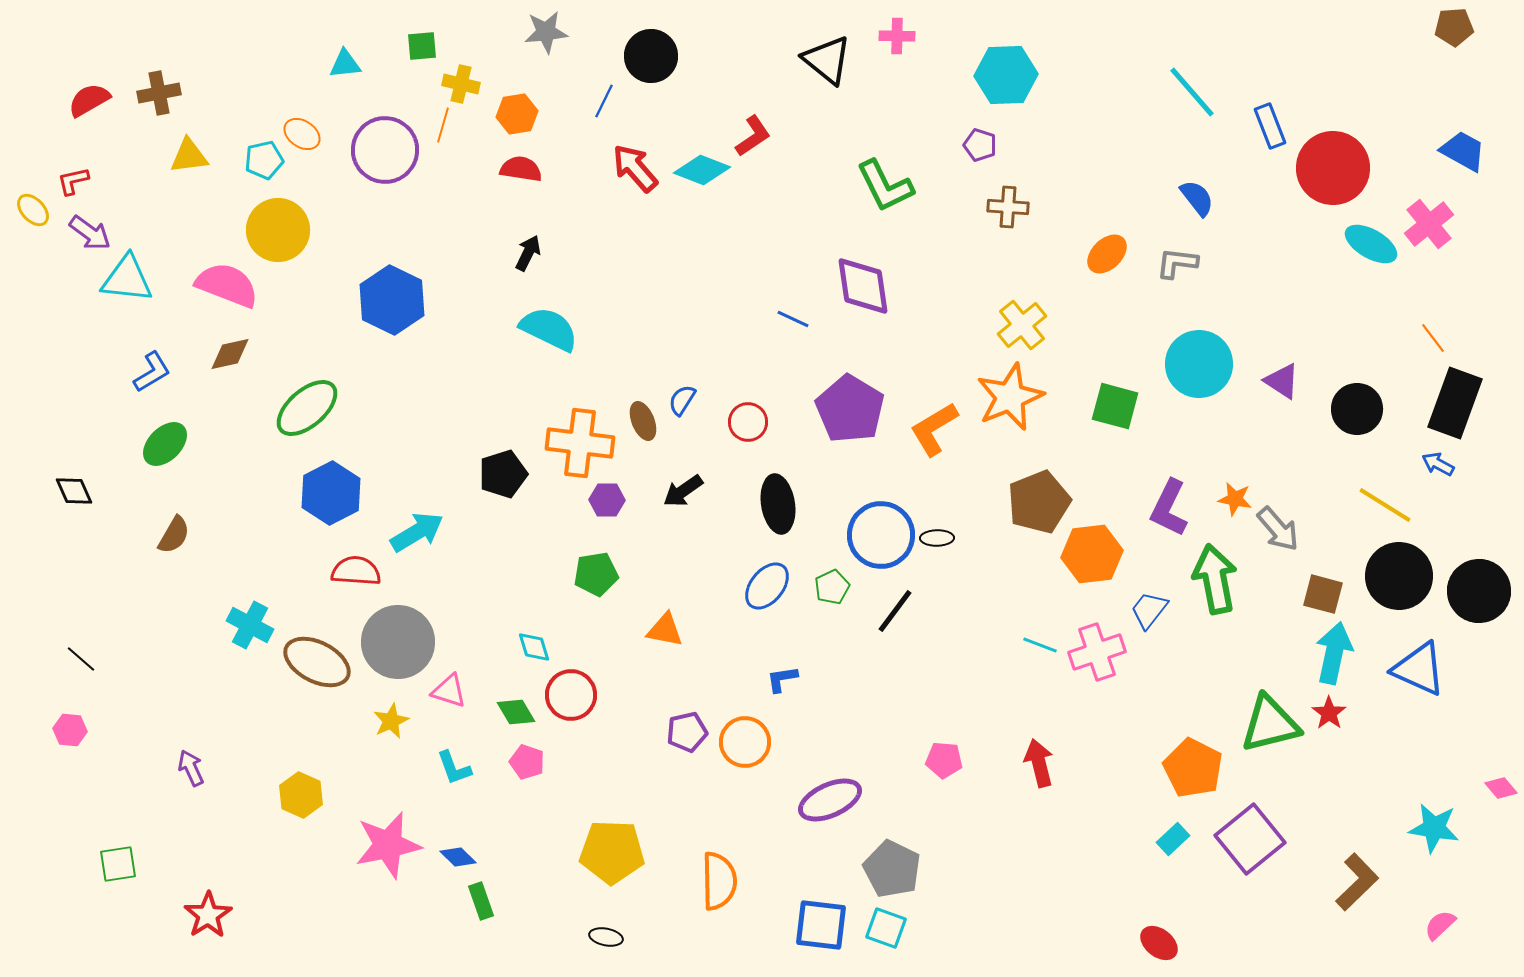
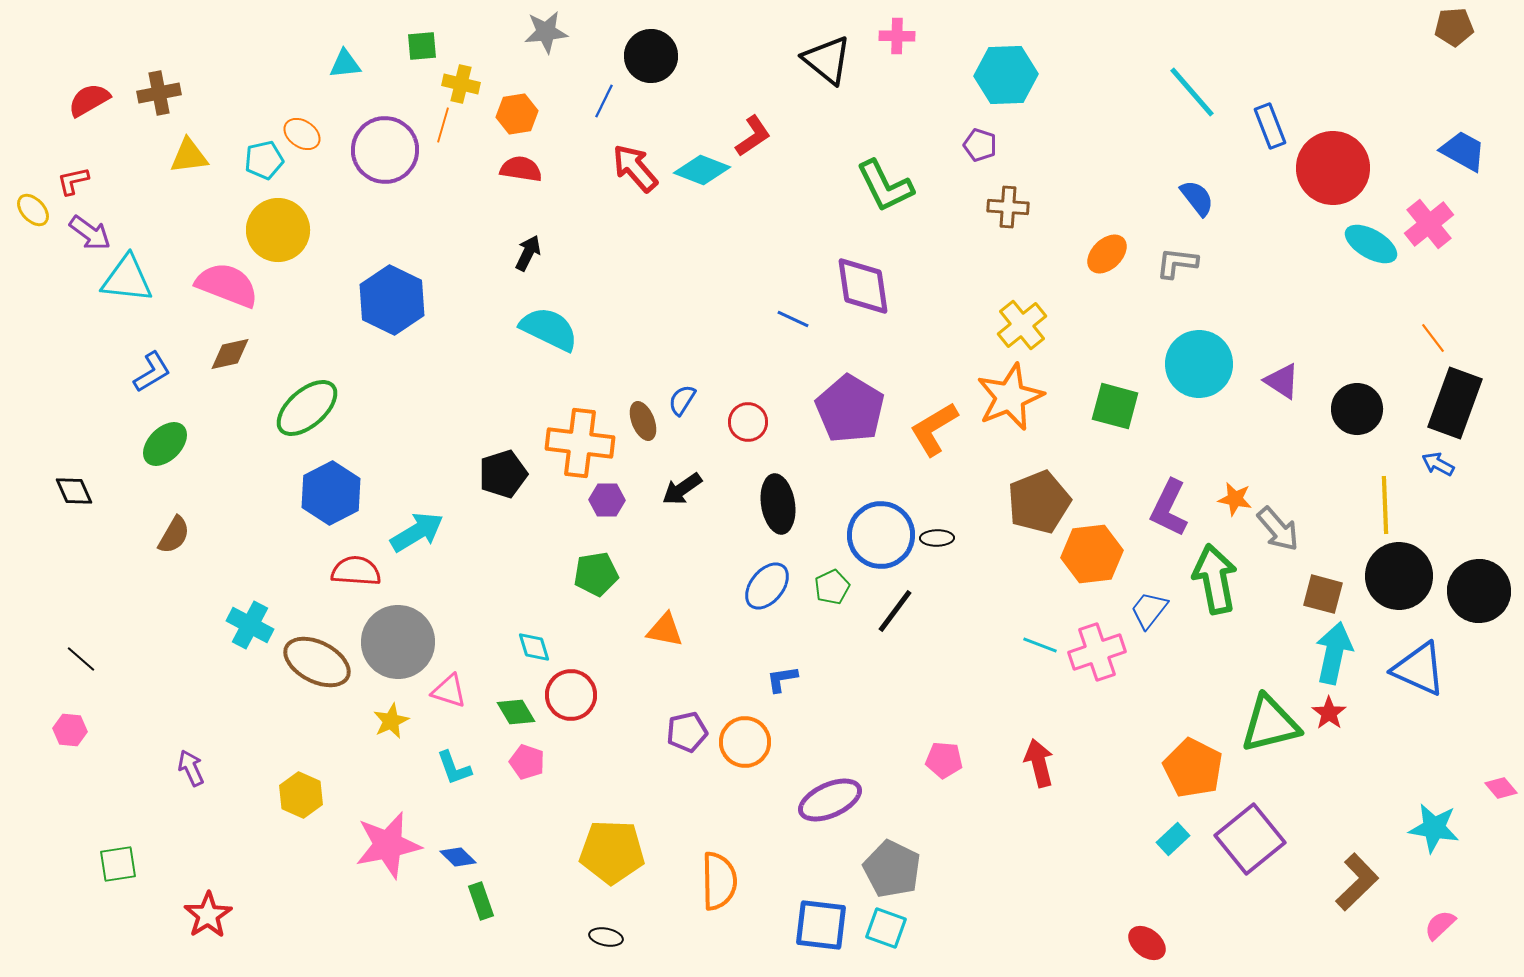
black arrow at (683, 491): moved 1 px left, 2 px up
yellow line at (1385, 505): rotated 56 degrees clockwise
red ellipse at (1159, 943): moved 12 px left
